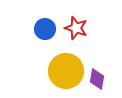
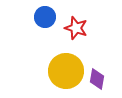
blue circle: moved 12 px up
